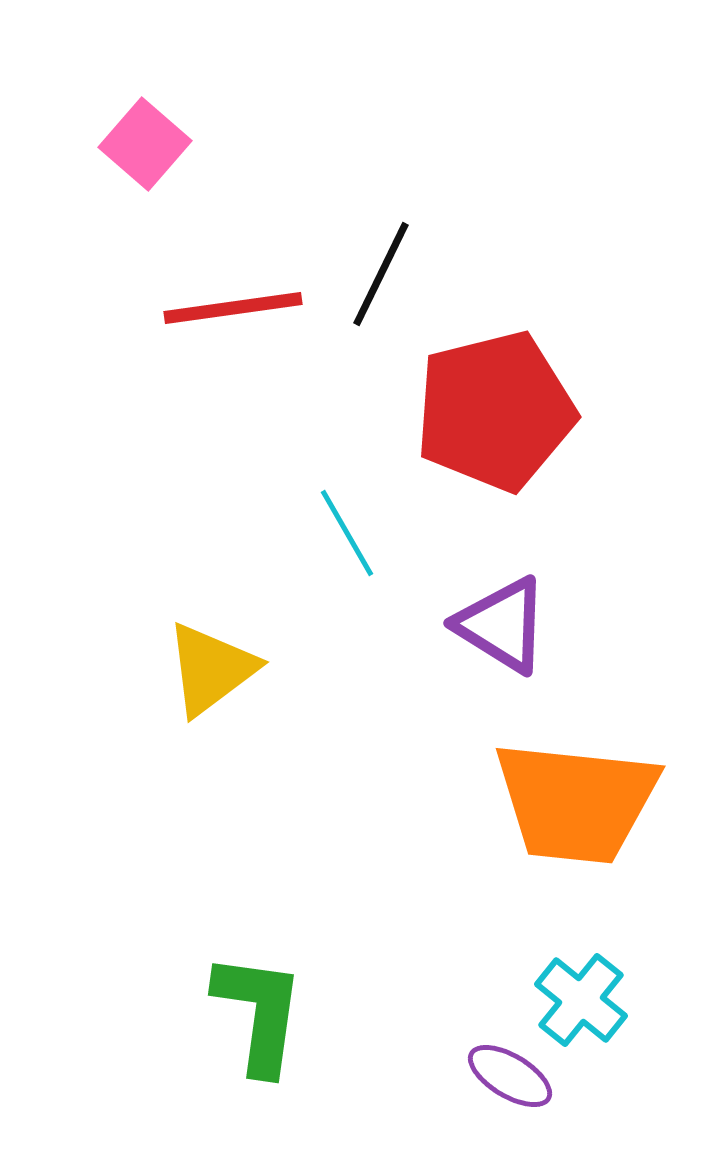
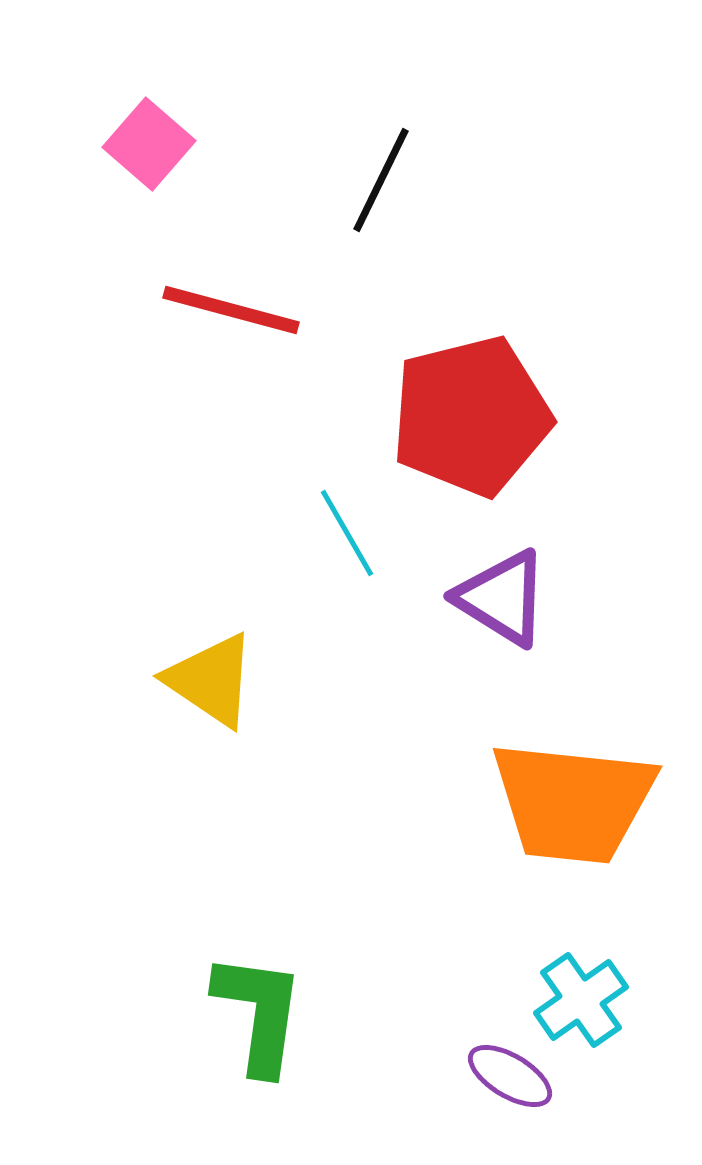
pink square: moved 4 px right
black line: moved 94 px up
red line: moved 2 px left, 2 px down; rotated 23 degrees clockwise
red pentagon: moved 24 px left, 5 px down
purple triangle: moved 27 px up
yellow triangle: moved 11 px down; rotated 49 degrees counterclockwise
orange trapezoid: moved 3 px left
cyan cross: rotated 16 degrees clockwise
